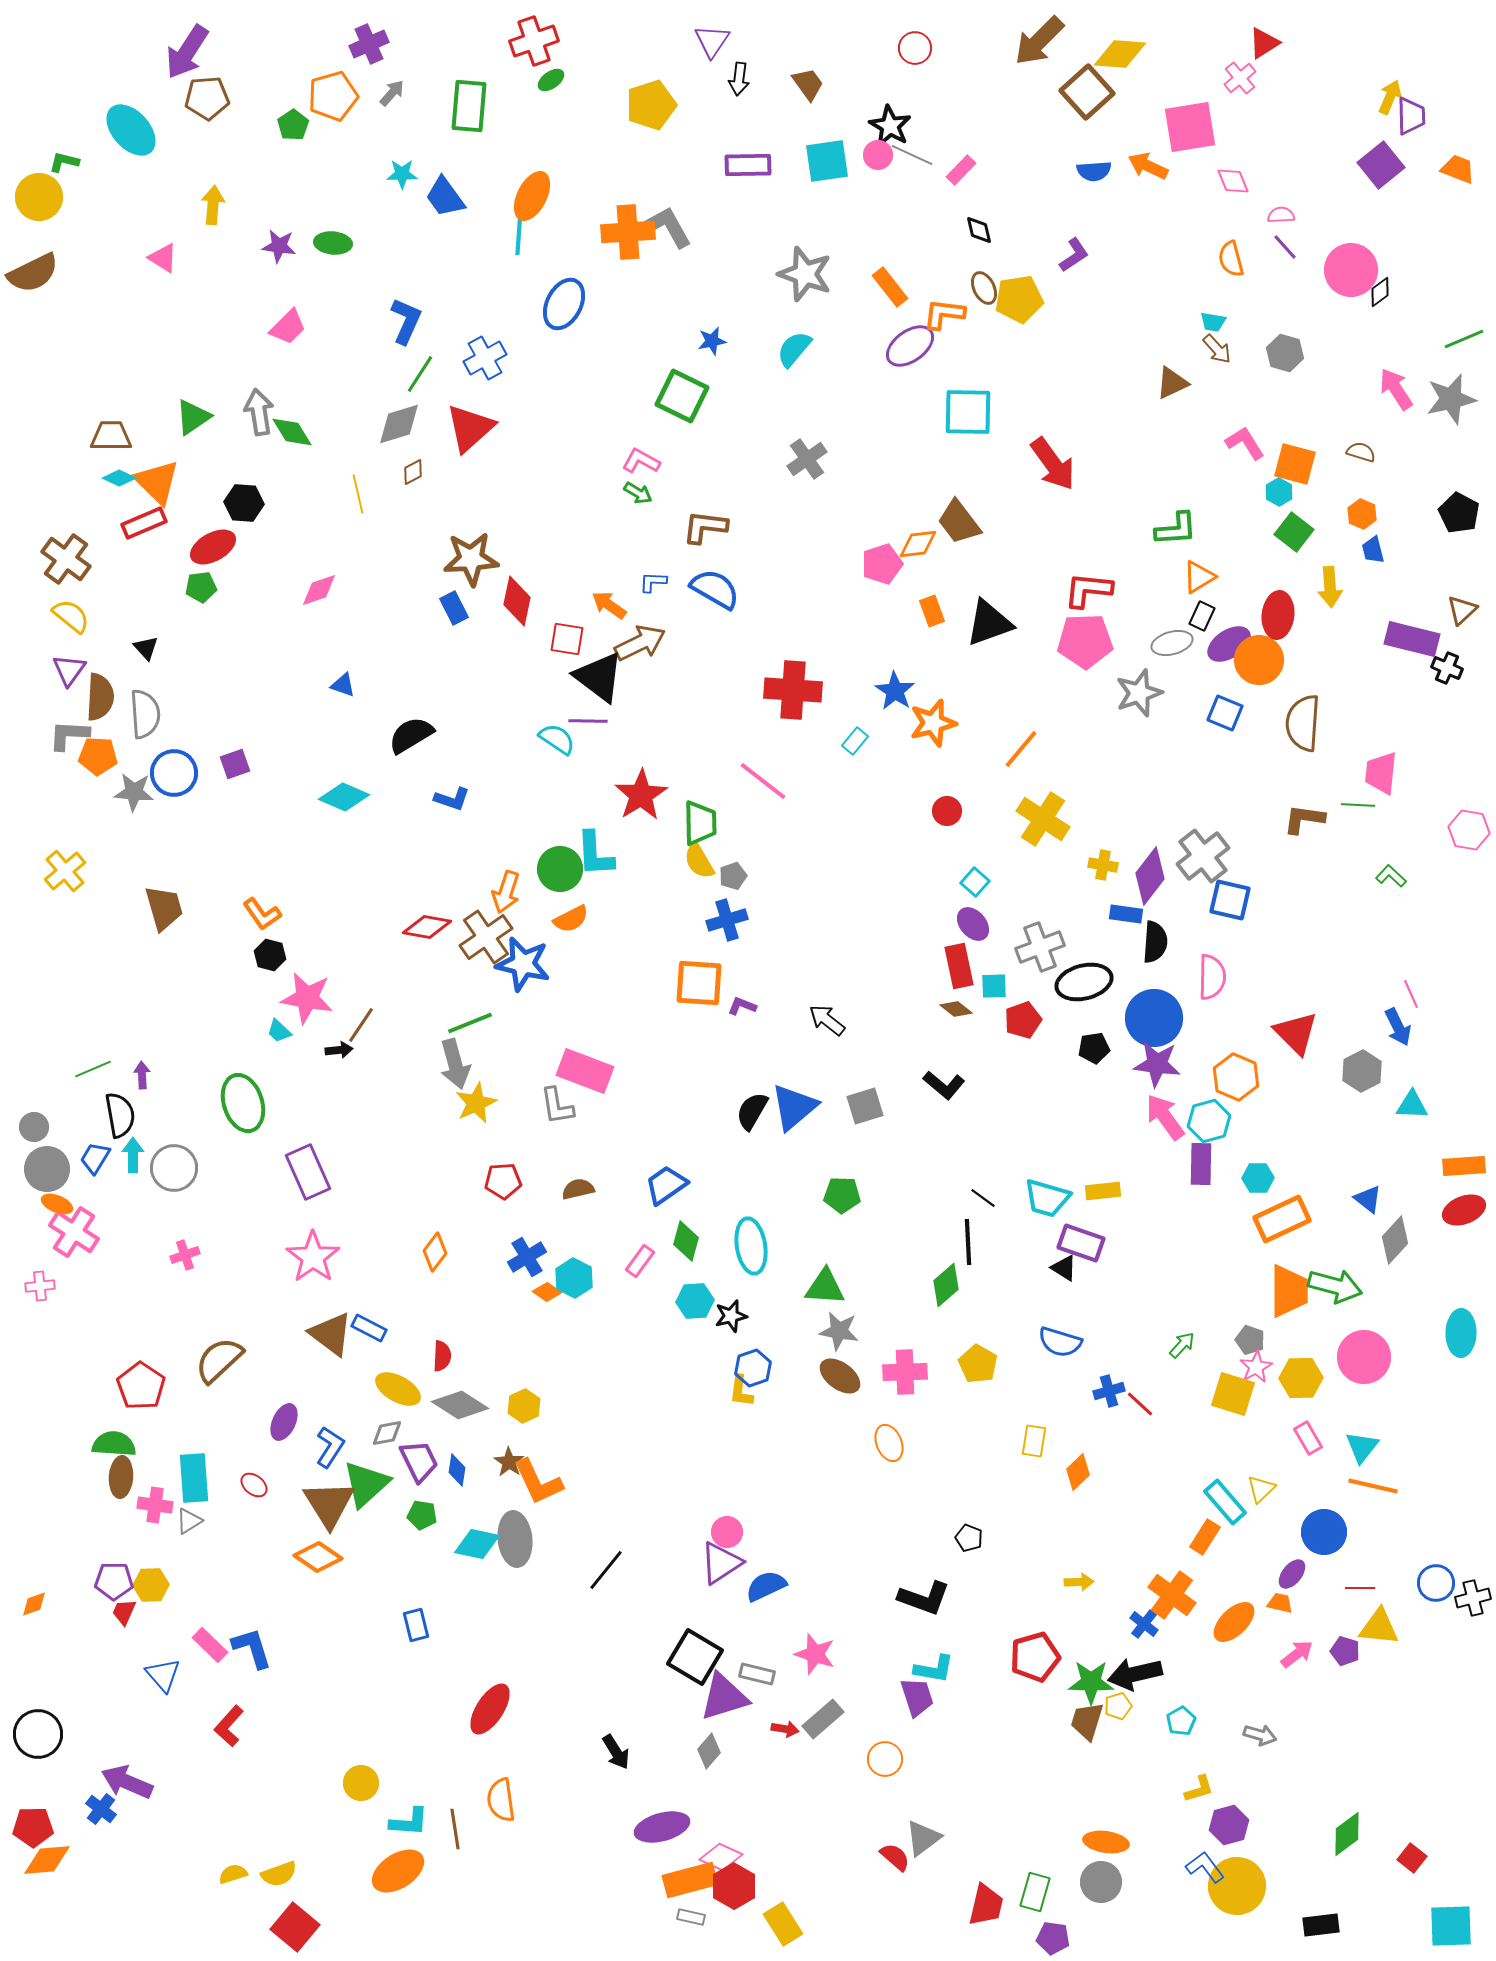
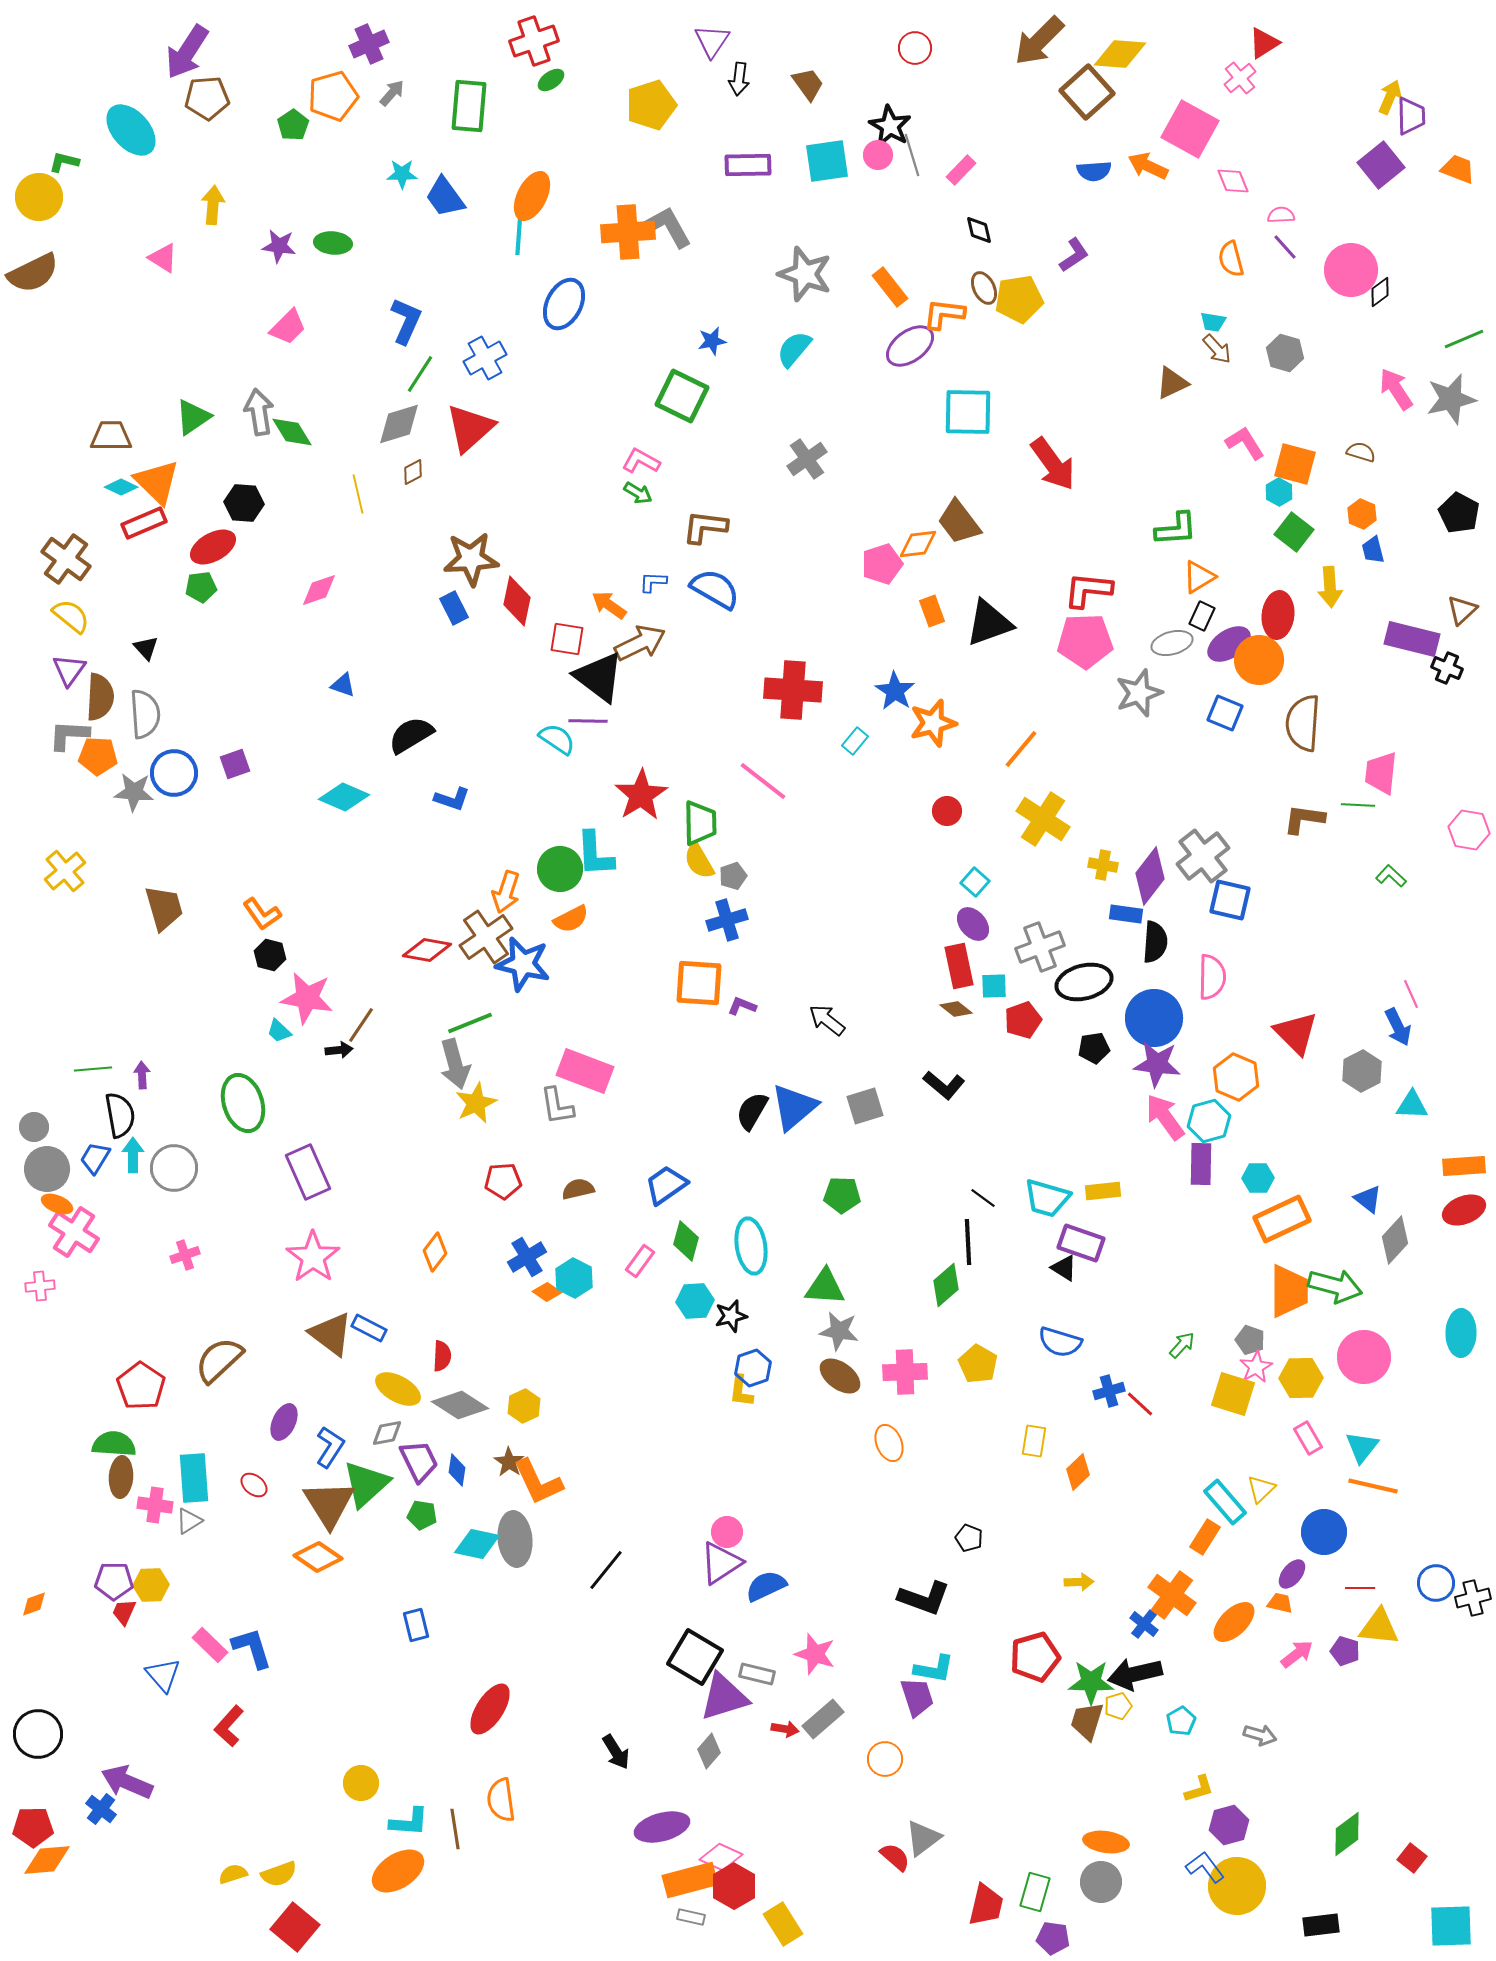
pink square at (1190, 127): moved 2 px down; rotated 38 degrees clockwise
gray line at (912, 155): rotated 48 degrees clockwise
cyan diamond at (119, 478): moved 2 px right, 9 px down
red diamond at (427, 927): moved 23 px down
green line at (93, 1069): rotated 18 degrees clockwise
